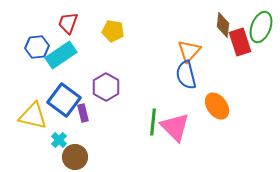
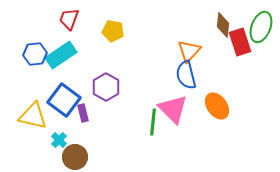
red trapezoid: moved 1 px right, 4 px up
blue hexagon: moved 2 px left, 7 px down
pink triangle: moved 2 px left, 18 px up
